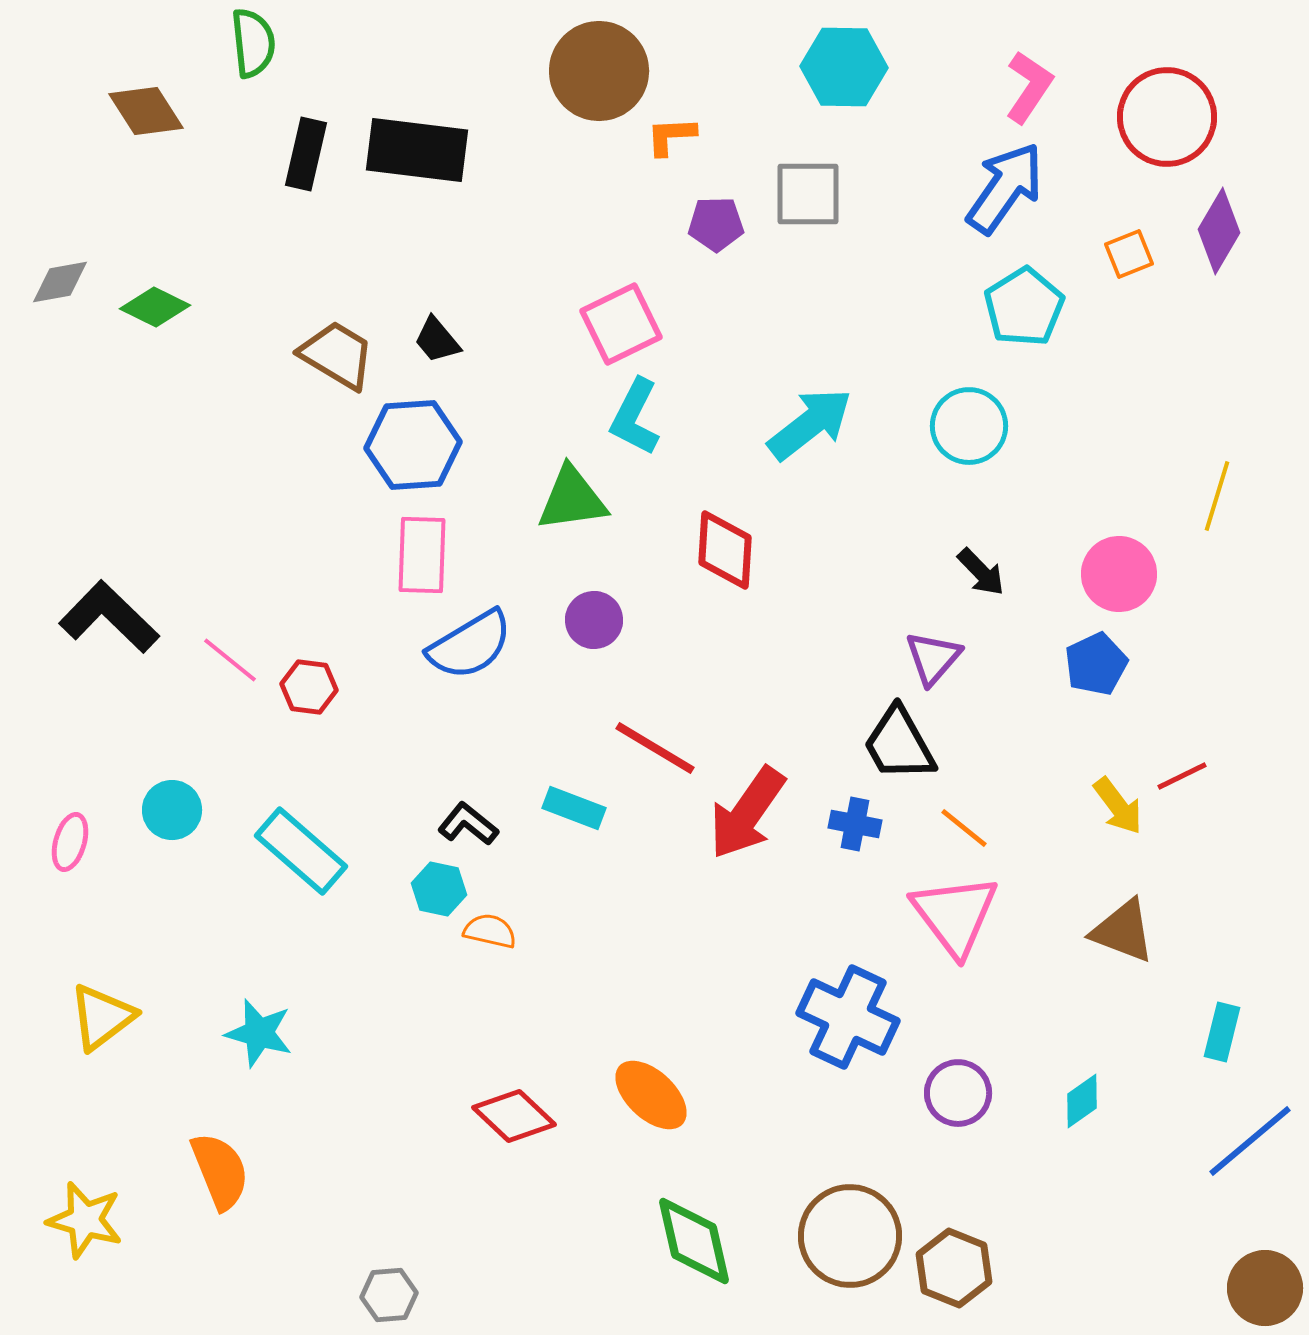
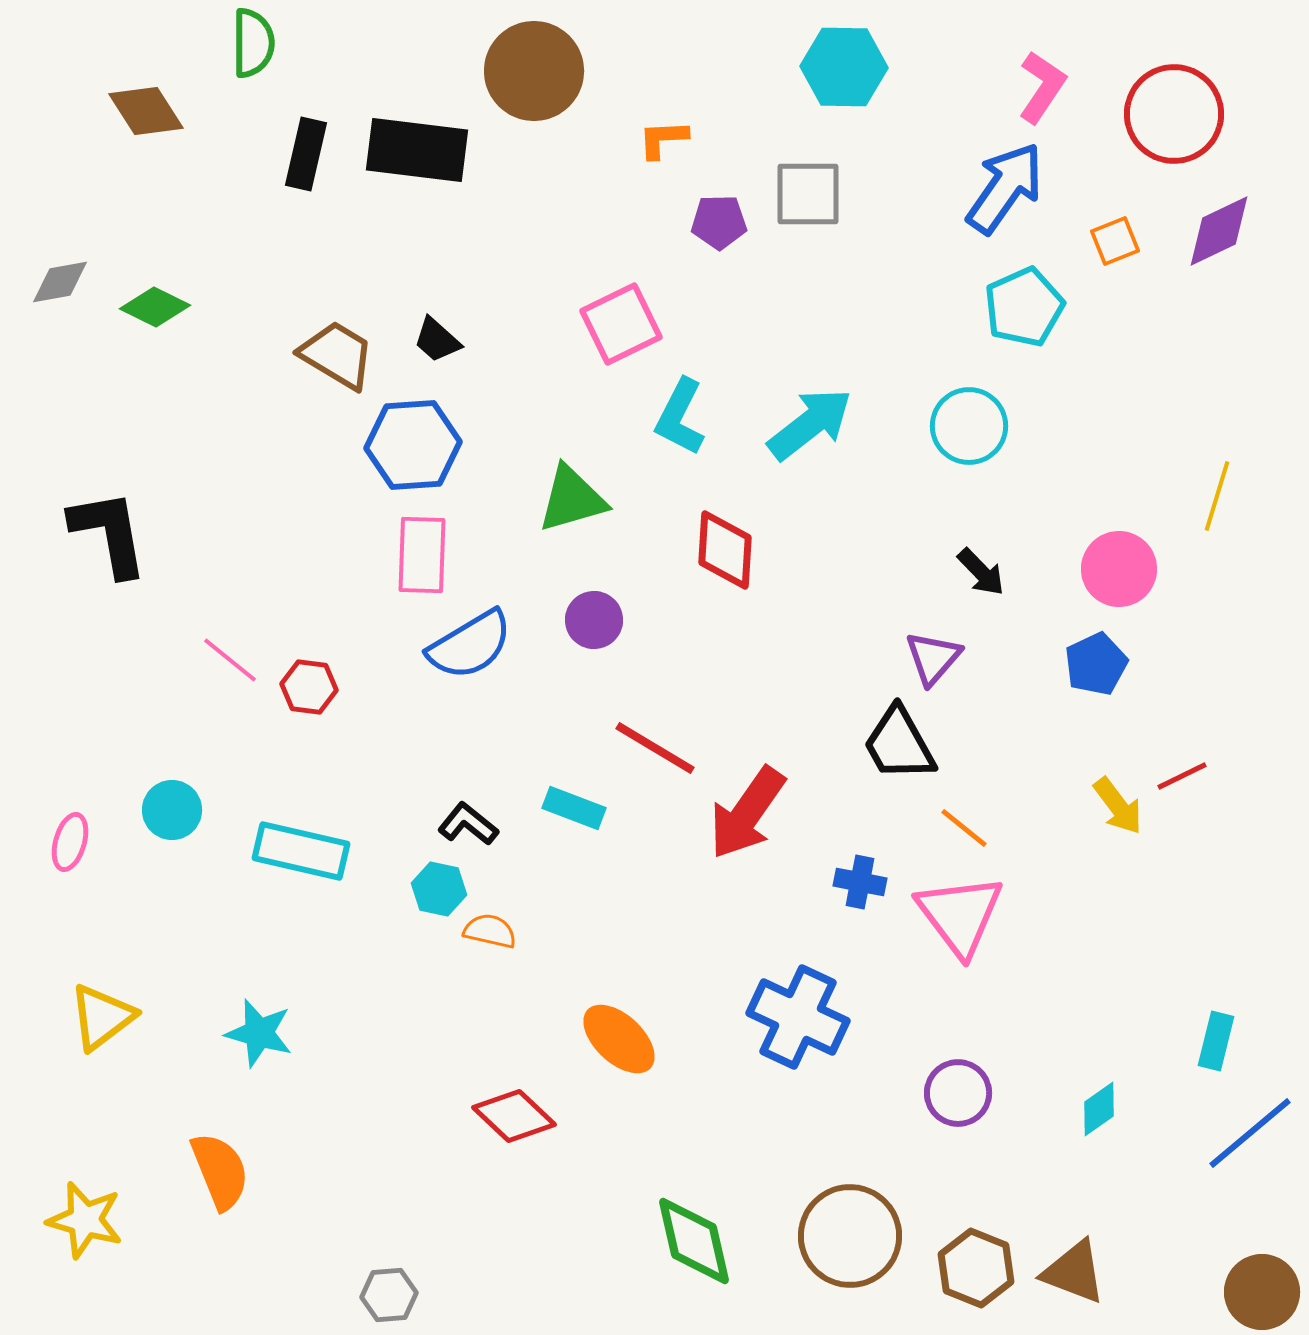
green semicircle at (253, 43): rotated 6 degrees clockwise
brown circle at (599, 71): moved 65 px left
pink L-shape at (1029, 87): moved 13 px right
red circle at (1167, 117): moved 7 px right, 3 px up
orange L-shape at (671, 136): moved 8 px left, 3 px down
purple pentagon at (716, 224): moved 3 px right, 2 px up
purple diamond at (1219, 231): rotated 34 degrees clockwise
orange square at (1129, 254): moved 14 px left, 13 px up
cyan pentagon at (1024, 307): rotated 8 degrees clockwise
black trapezoid at (437, 340): rotated 8 degrees counterclockwise
cyan L-shape at (635, 417): moved 45 px right
green triangle at (572, 499): rotated 8 degrees counterclockwise
pink circle at (1119, 574): moved 5 px up
black L-shape at (109, 617): moved 84 px up; rotated 36 degrees clockwise
blue cross at (855, 824): moved 5 px right, 58 px down
cyan rectangle at (301, 851): rotated 28 degrees counterclockwise
pink triangle at (955, 915): moved 5 px right
brown triangle at (1123, 931): moved 49 px left, 341 px down
blue cross at (848, 1017): moved 50 px left
cyan rectangle at (1222, 1032): moved 6 px left, 9 px down
orange ellipse at (651, 1095): moved 32 px left, 56 px up
cyan diamond at (1082, 1101): moved 17 px right, 8 px down
blue line at (1250, 1141): moved 8 px up
brown hexagon at (954, 1268): moved 22 px right
brown circle at (1265, 1288): moved 3 px left, 4 px down
